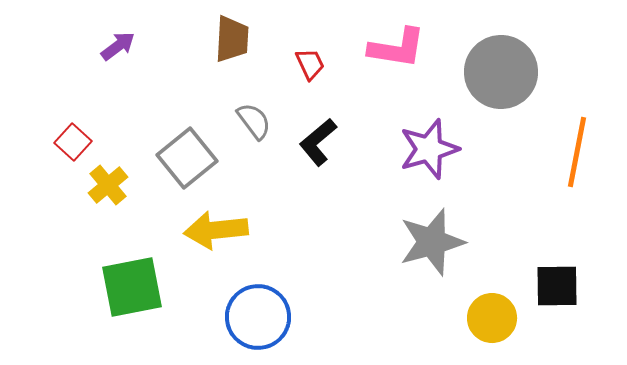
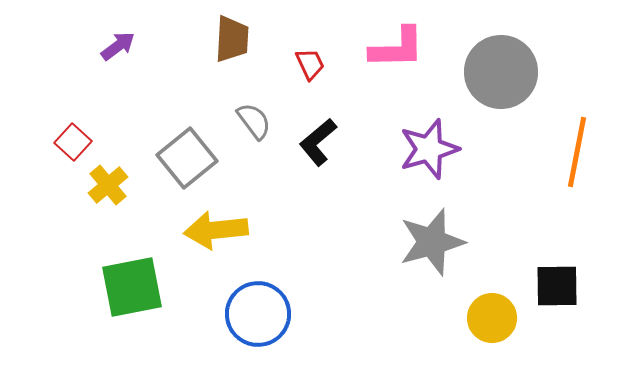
pink L-shape: rotated 10 degrees counterclockwise
blue circle: moved 3 px up
